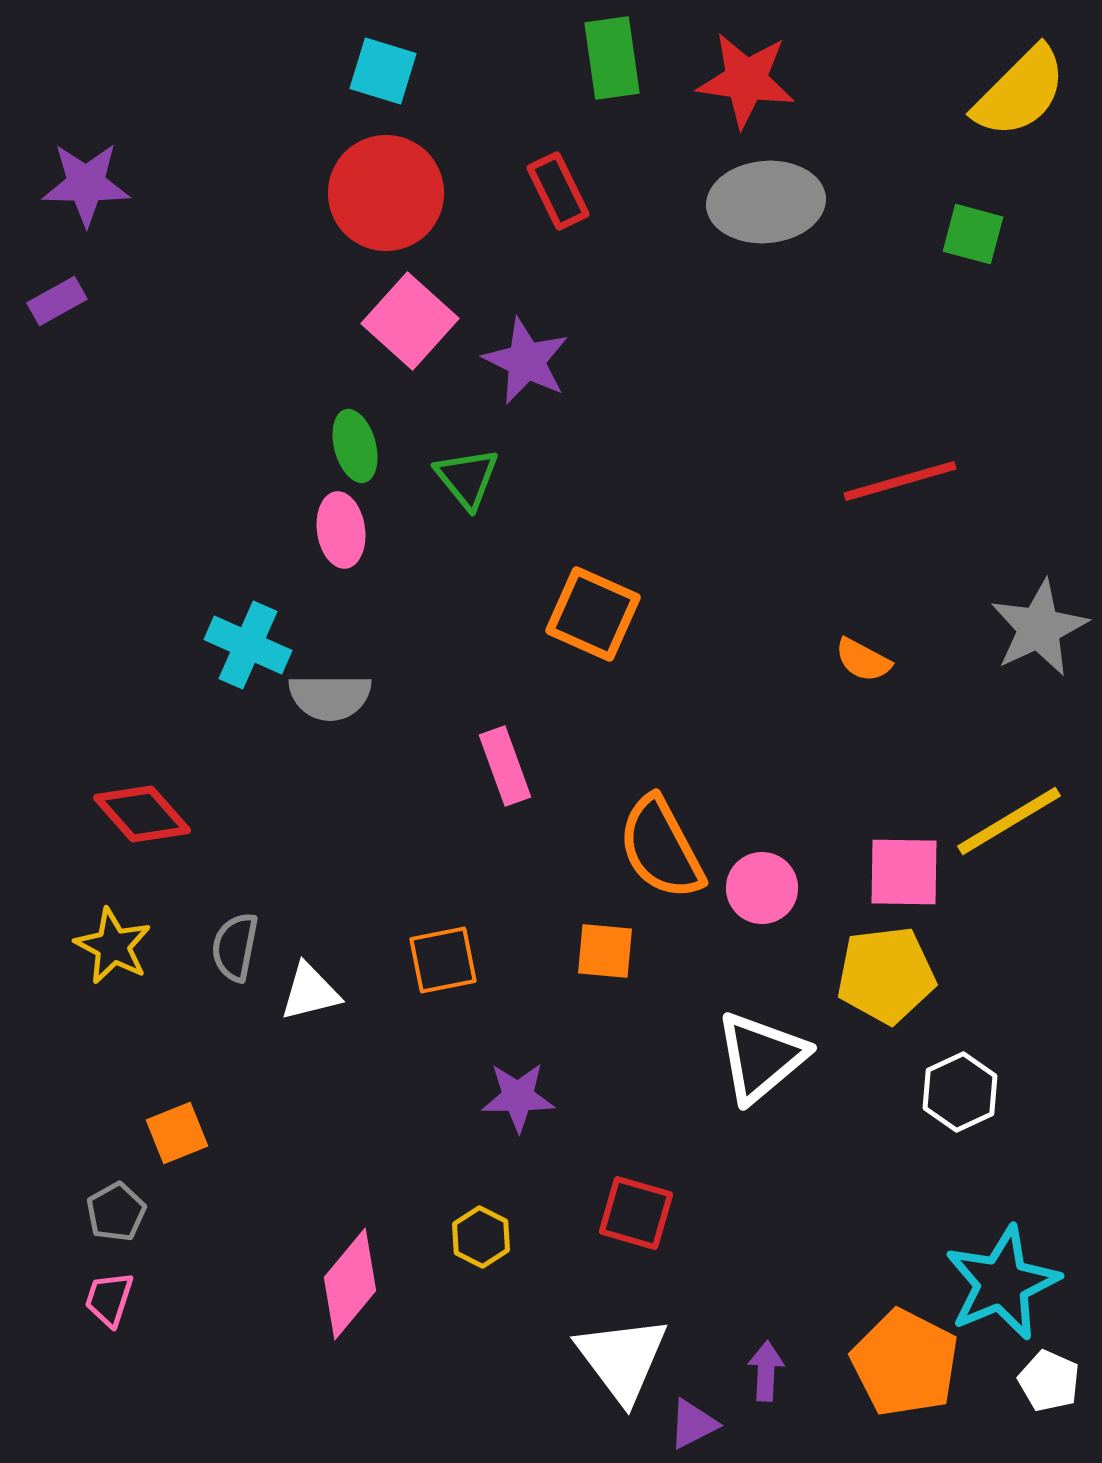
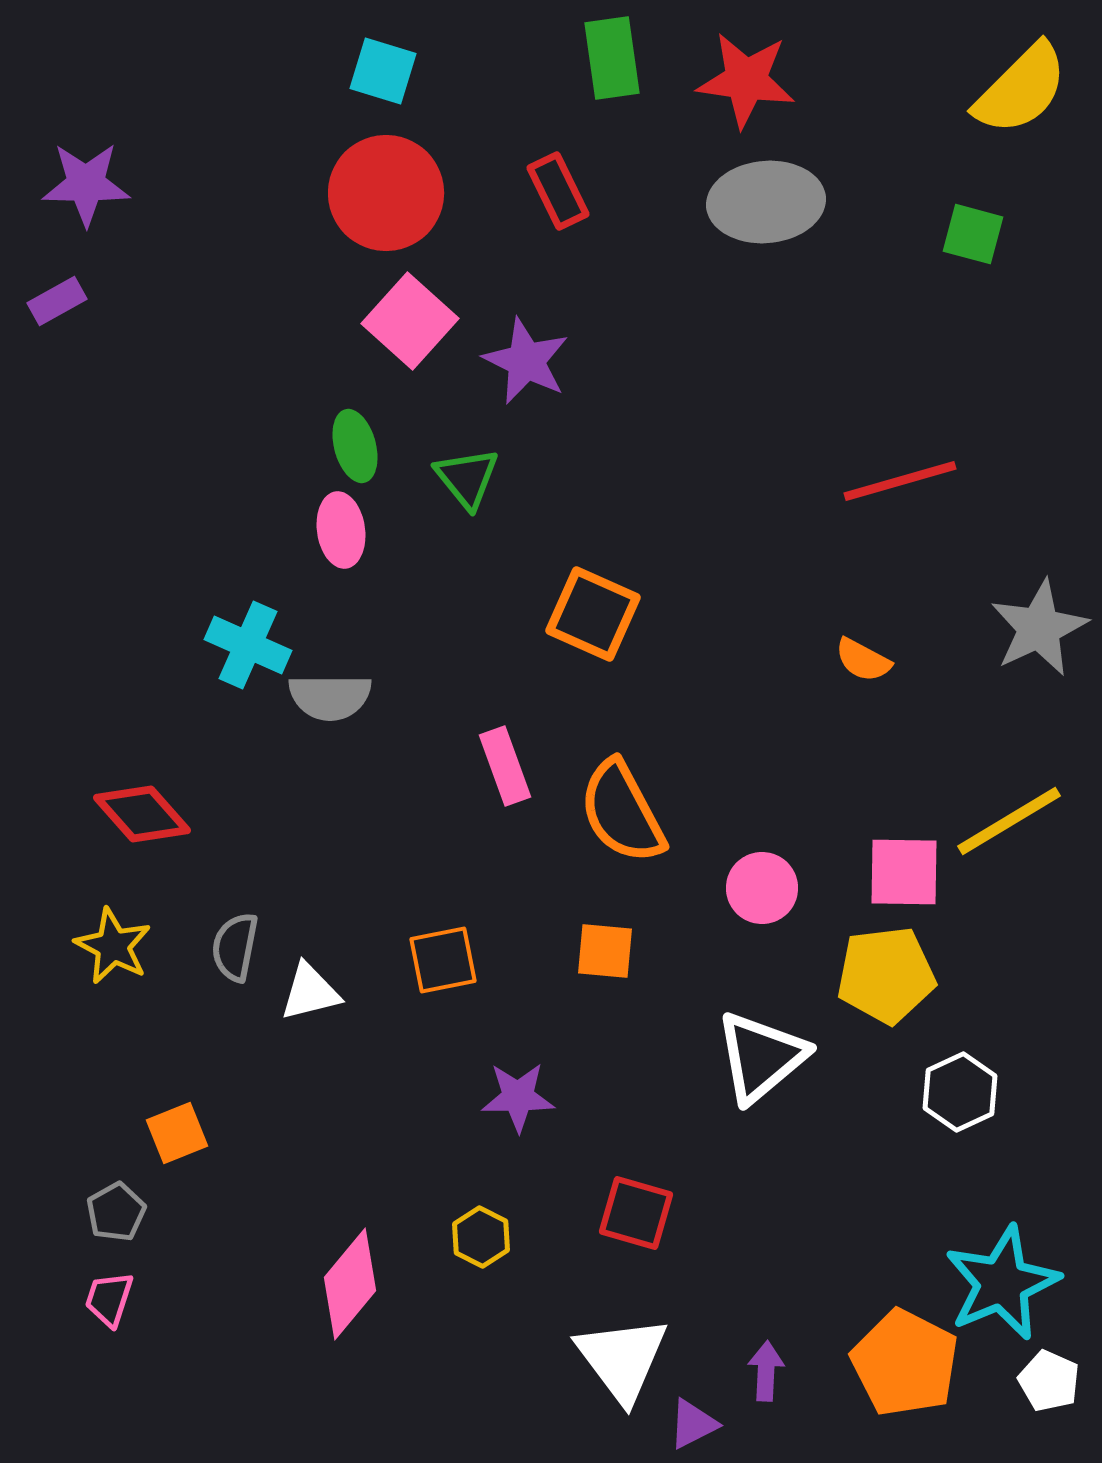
yellow semicircle at (1020, 92): moved 1 px right, 3 px up
orange semicircle at (661, 848): moved 39 px left, 36 px up
